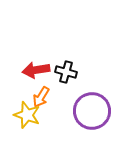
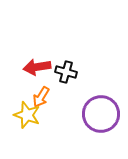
red arrow: moved 1 px right, 3 px up
purple circle: moved 9 px right, 3 px down
